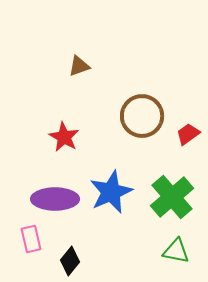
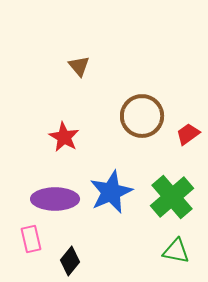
brown triangle: rotated 50 degrees counterclockwise
